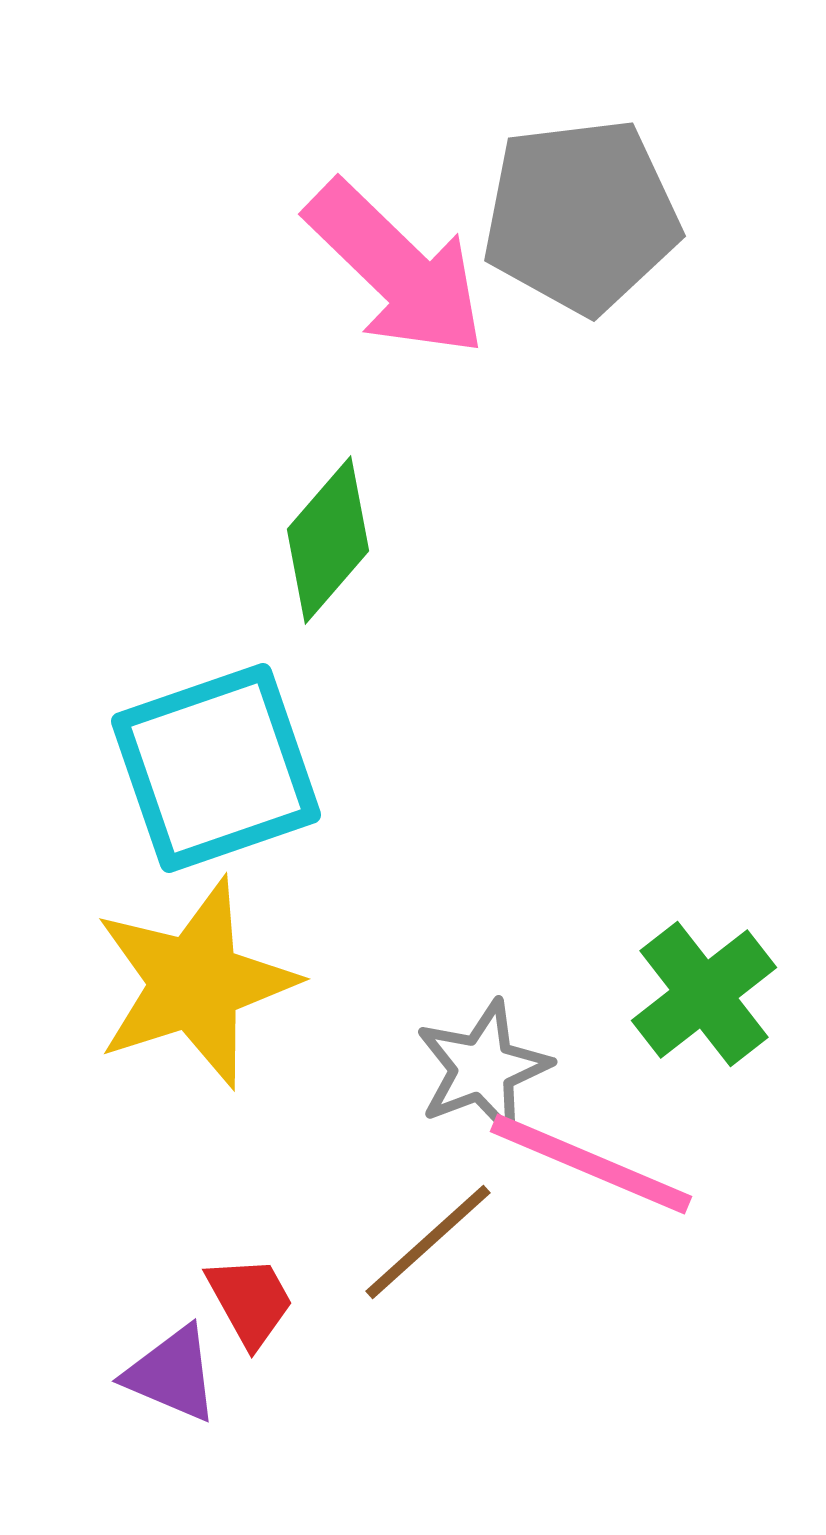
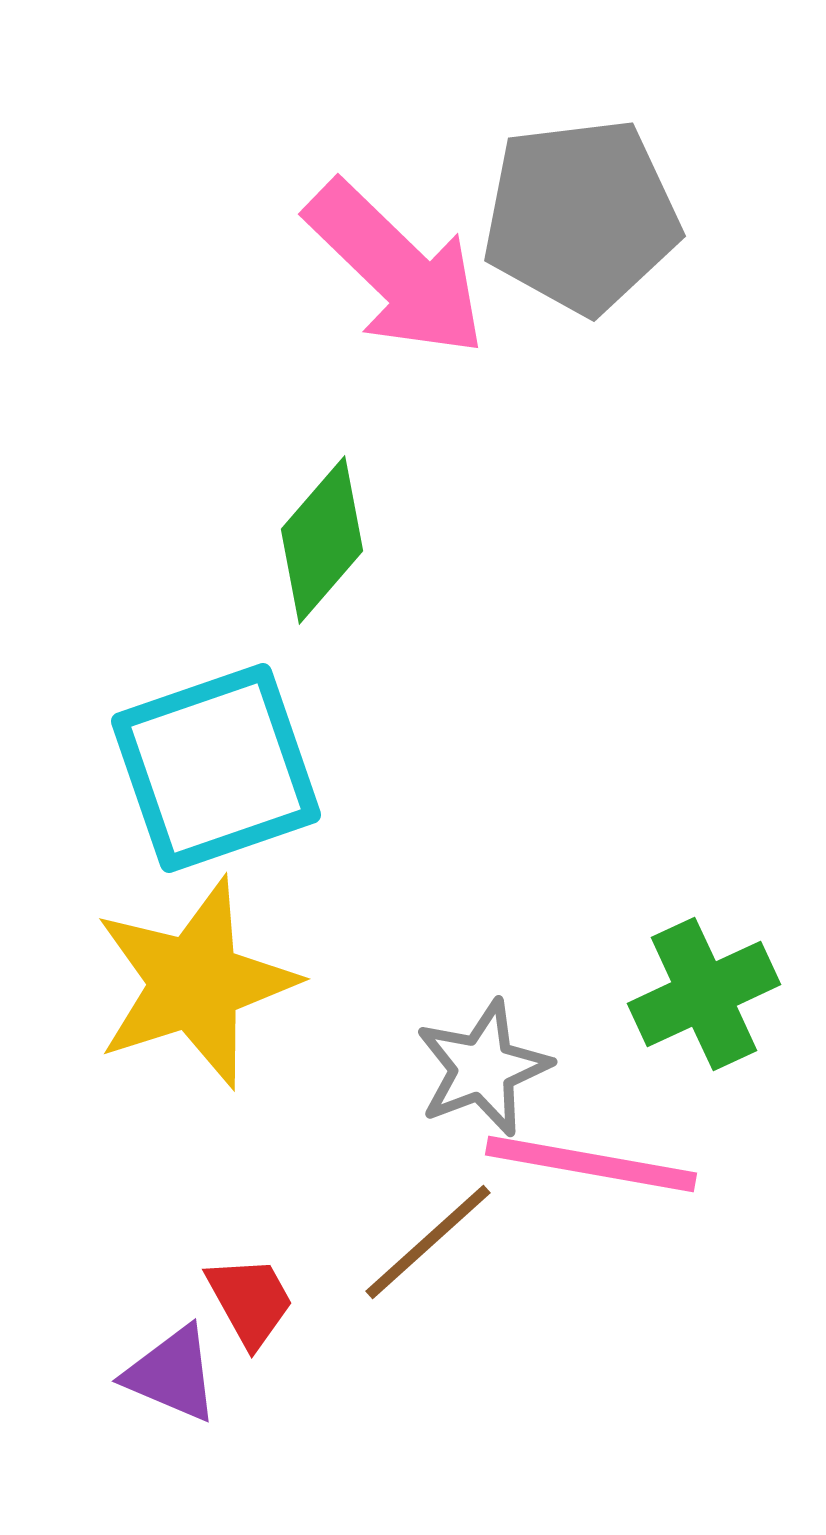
green diamond: moved 6 px left
green cross: rotated 13 degrees clockwise
pink line: rotated 13 degrees counterclockwise
